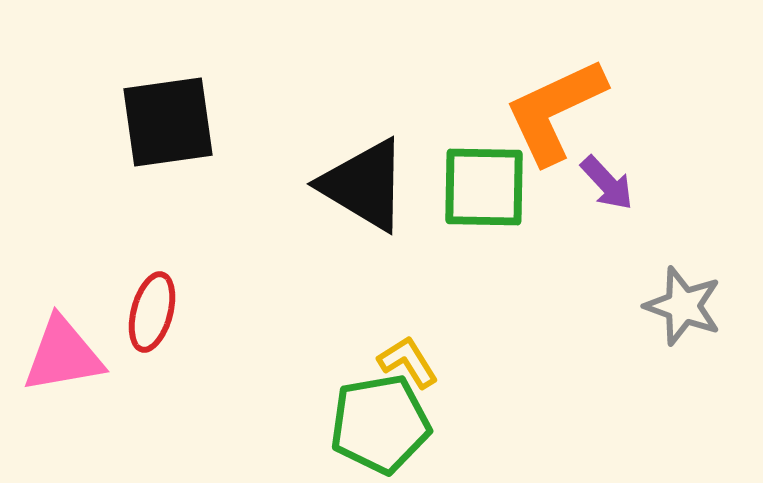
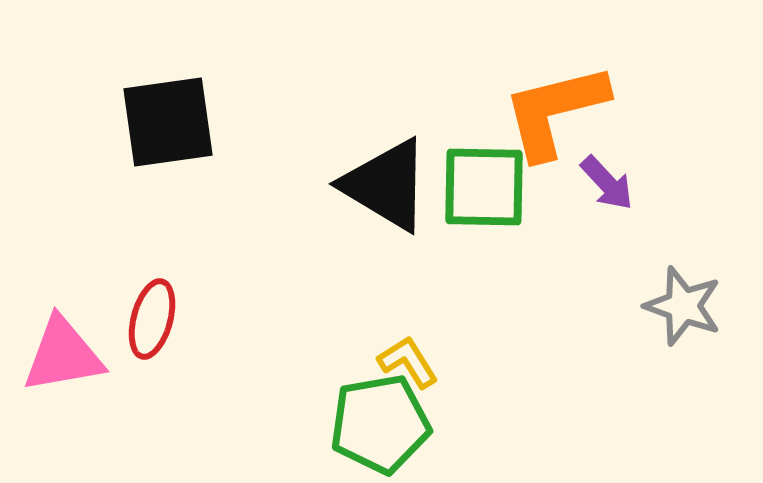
orange L-shape: rotated 11 degrees clockwise
black triangle: moved 22 px right
red ellipse: moved 7 px down
